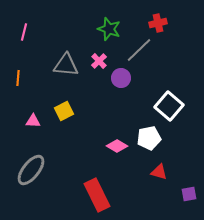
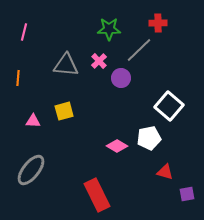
red cross: rotated 12 degrees clockwise
green star: rotated 20 degrees counterclockwise
yellow square: rotated 12 degrees clockwise
red triangle: moved 6 px right
purple square: moved 2 px left
